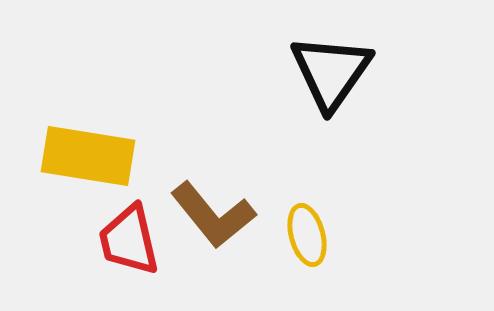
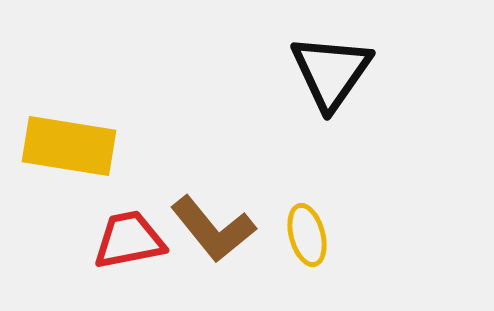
yellow rectangle: moved 19 px left, 10 px up
brown L-shape: moved 14 px down
red trapezoid: rotated 92 degrees clockwise
